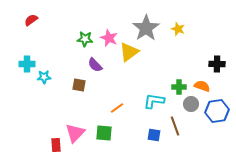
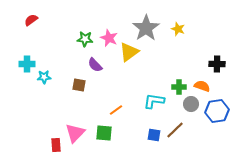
orange line: moved 1 px left, 2 px down
brown line: moved 4 px down; rotated 66 degrees clockwise
